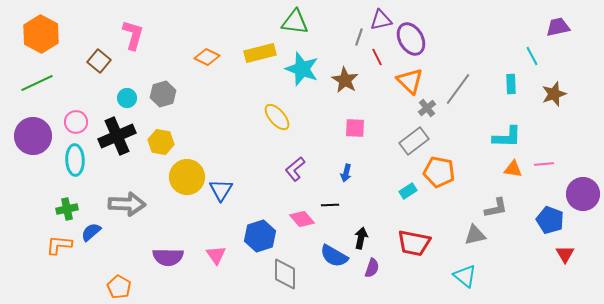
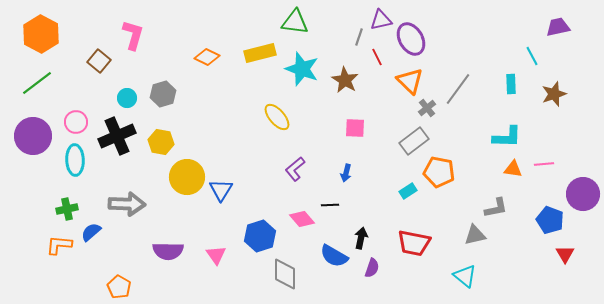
green line at (37, 83): rotated 12 degrees counterclockwise
purple semicircle at (168, 257): moved 6 px up
